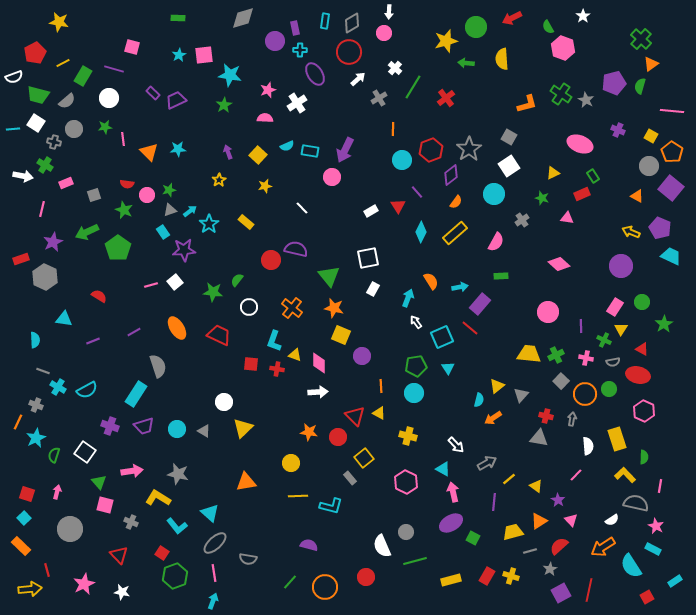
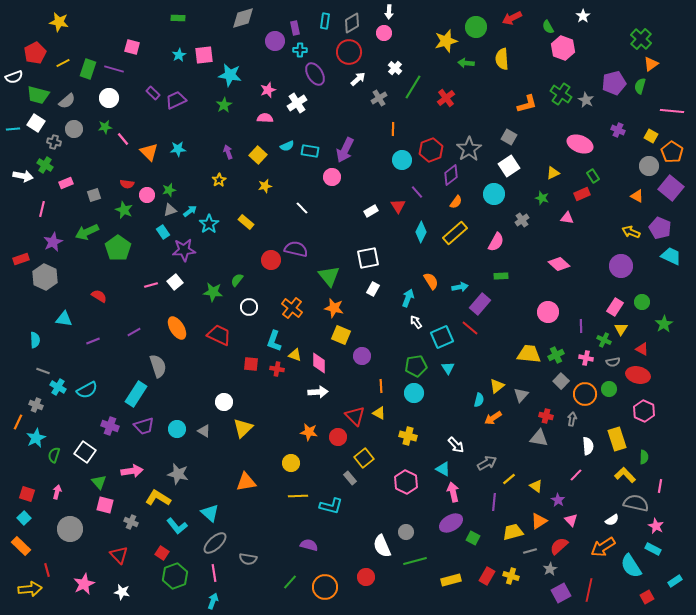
green rectangle at (83, 76): moved 5 px right, 7 px up; rotated 12 degrees counterclockwise
pink line at (123, 139): rotated 32 degrees counterclockwise
